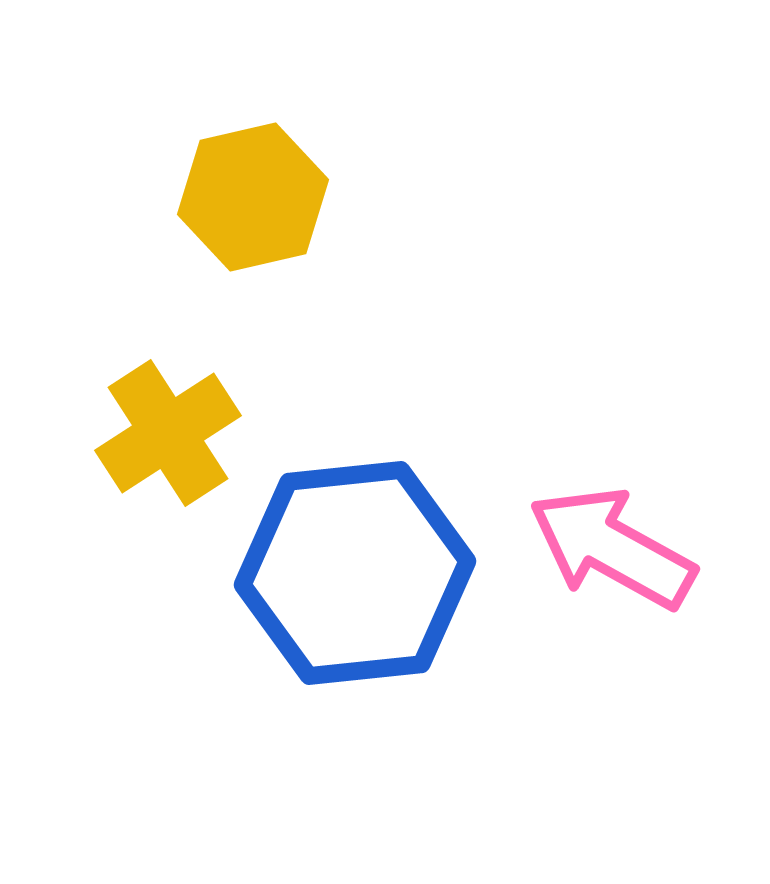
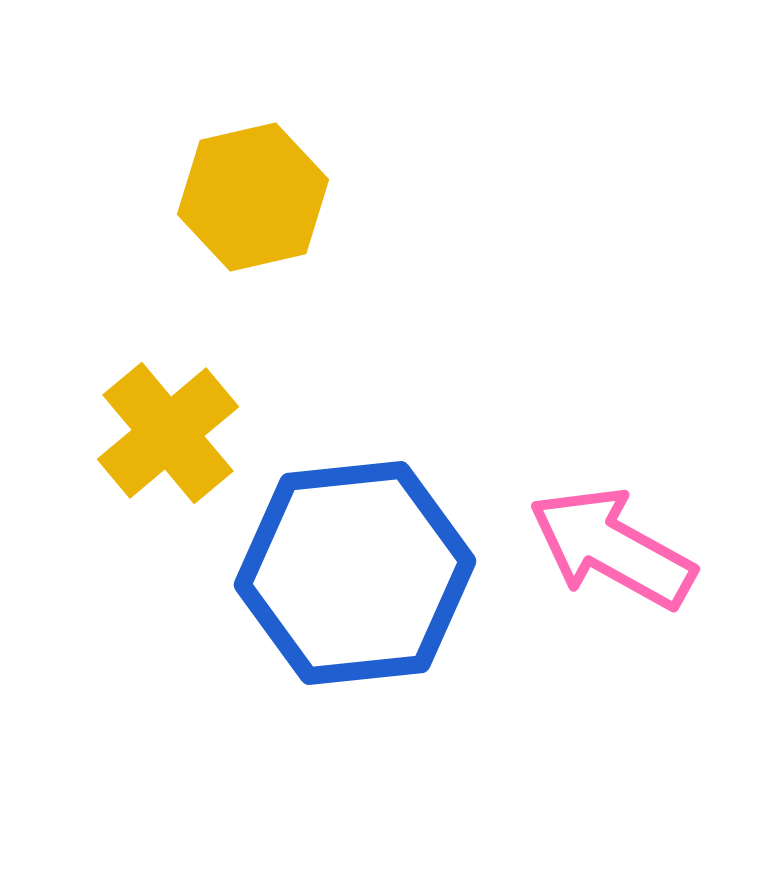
yellow cross: rotated 7 degrees counterclockwise
